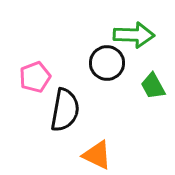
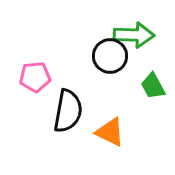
black circle: moved 3 px right, 7 px up
pink pentagon: rotated 16 degrees clockwise
black semicircle: moved 3 px right, 1 px down
orange triangle: moved 13 px right, 23 px up
